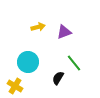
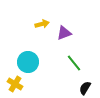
yellow arrow: moved 4 px right, 3 px up
purple triangle: moved 1 px down
black semicircle: moved 27 px right, 10 px down
yellow cross: moved 2 px up
